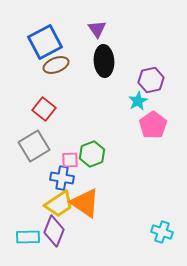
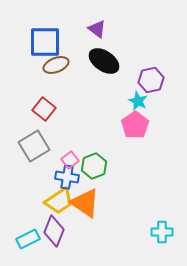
purple triangle: rotated 18 degrees counterclockwise
blue square: rotated 28 degrees clockwise
black ellipse: rotated 52 degrees counterclockwise
cyan star: rotated 18 degrees counterclockwise
pink pentagon: moved 18 px left
green hexagon: moved 2 px right, 12 px down
pink square: rotated 36 degrees counterclockwise
blue cross: moved 5 px right, 1 px up
yellow trapezoid: moved 3 px up
cyan cross: rotated 20 degrees counterclockwise
cyan rectangle: moved 2 px down; rotated 25 degrees counterclockwise
